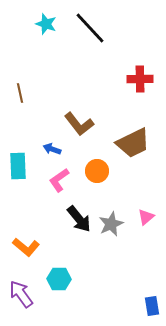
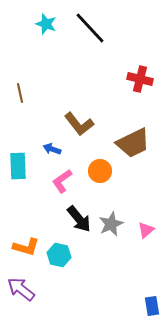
red cross: rotated 15 degrees clockwise
orange circle: moved 3 px right
pink L-shape: moved 3 px right, 1 px down
pink triangle: moved 13 px down
orange L-shape: rotated 24 degrees counterclockwise
cyan hexagon: moved 24 px up; rotated 10 degrees clockwise
purple arrow: moved 5 px up; rotated 16 degrees counterclockwise
